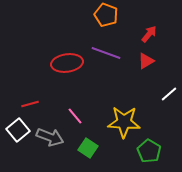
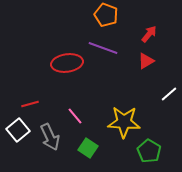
purple line: moved 3 px left, 5 px up
gray arrow: rotated 44 degrees clockwise
